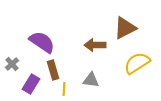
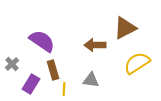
purple semicircle: moved 1 px up
